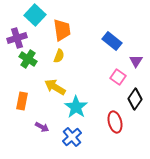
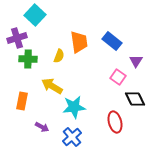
orange trapezoid: moved 17 px right, 12 px down
green cross: rotated 30 degrees counterclockwise
yellow arrow: moved 3 px left, 1 px up
black diamond: rotated 60 degrees counterclockwise
cyan star: moved 2 px left; rotated 30 degrees clockwise
